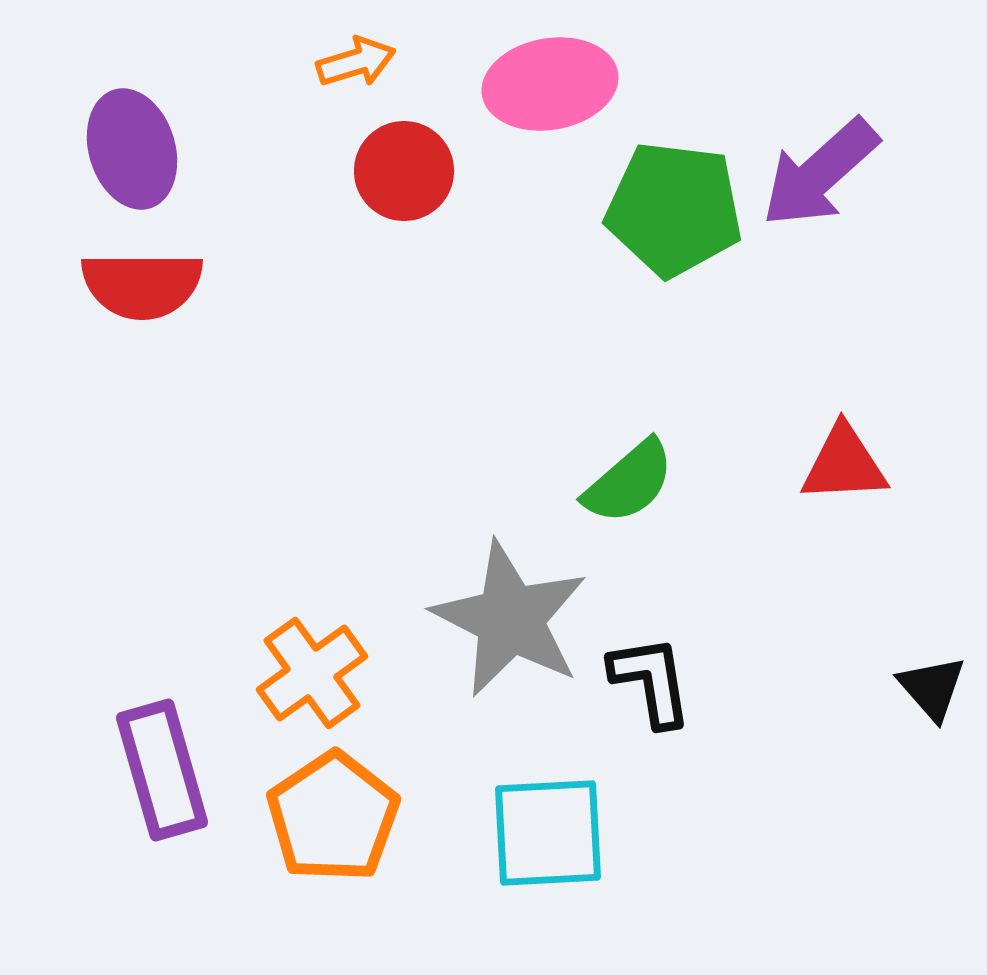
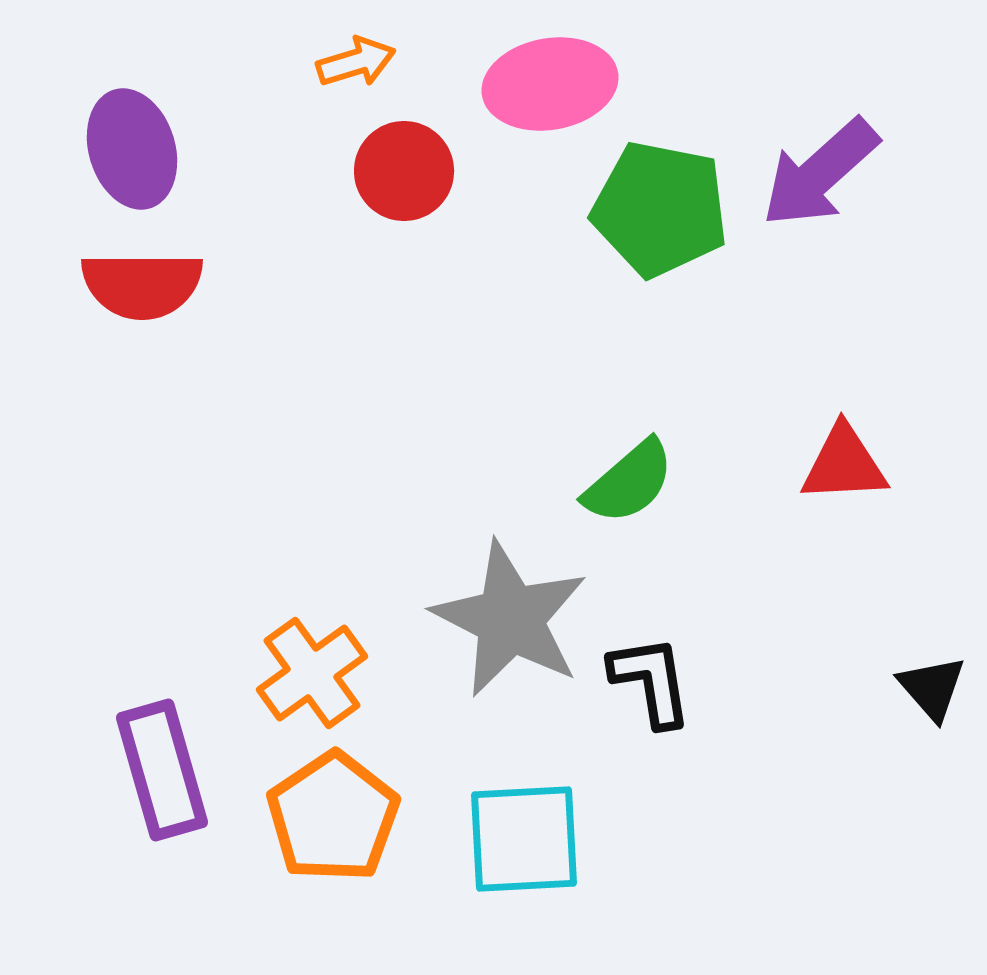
green pentagon: moved 14 px left; rotated 4 degrees clockwise
cyan square: moved 24 px left, 6 px down
